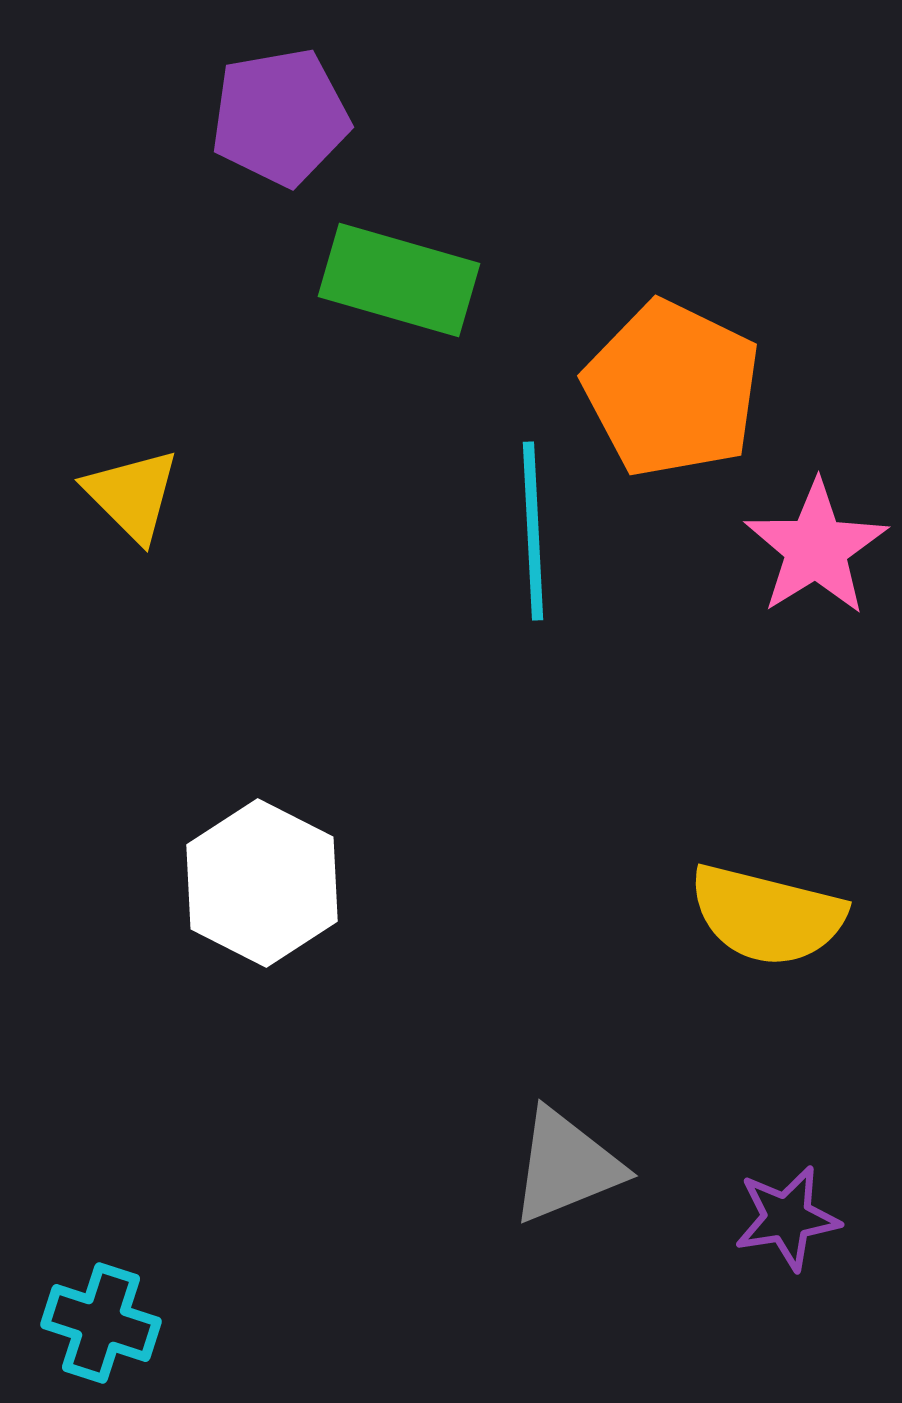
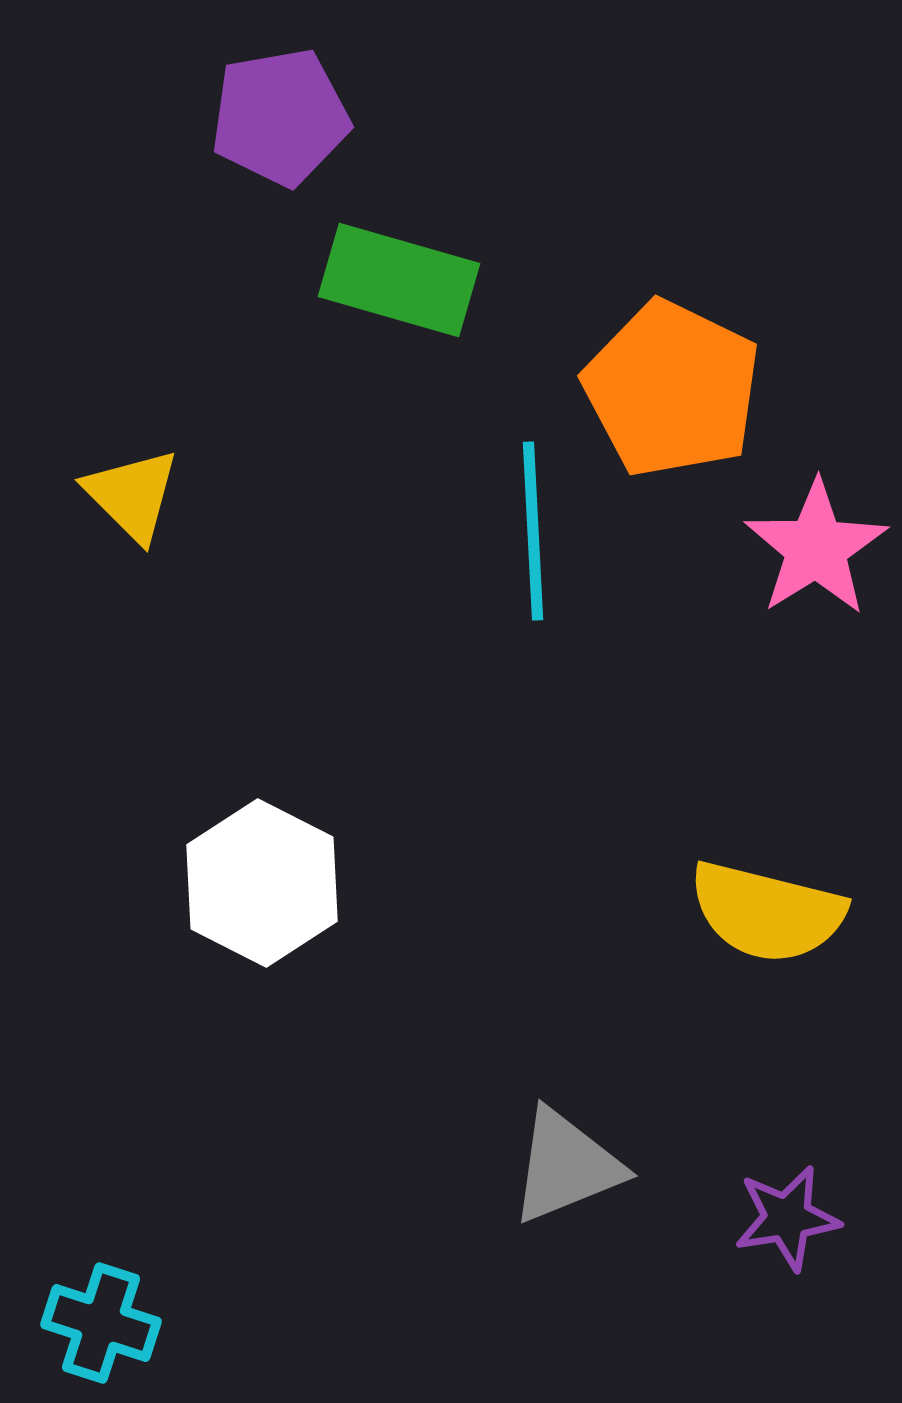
yellow semicircle: moved 3 px up
